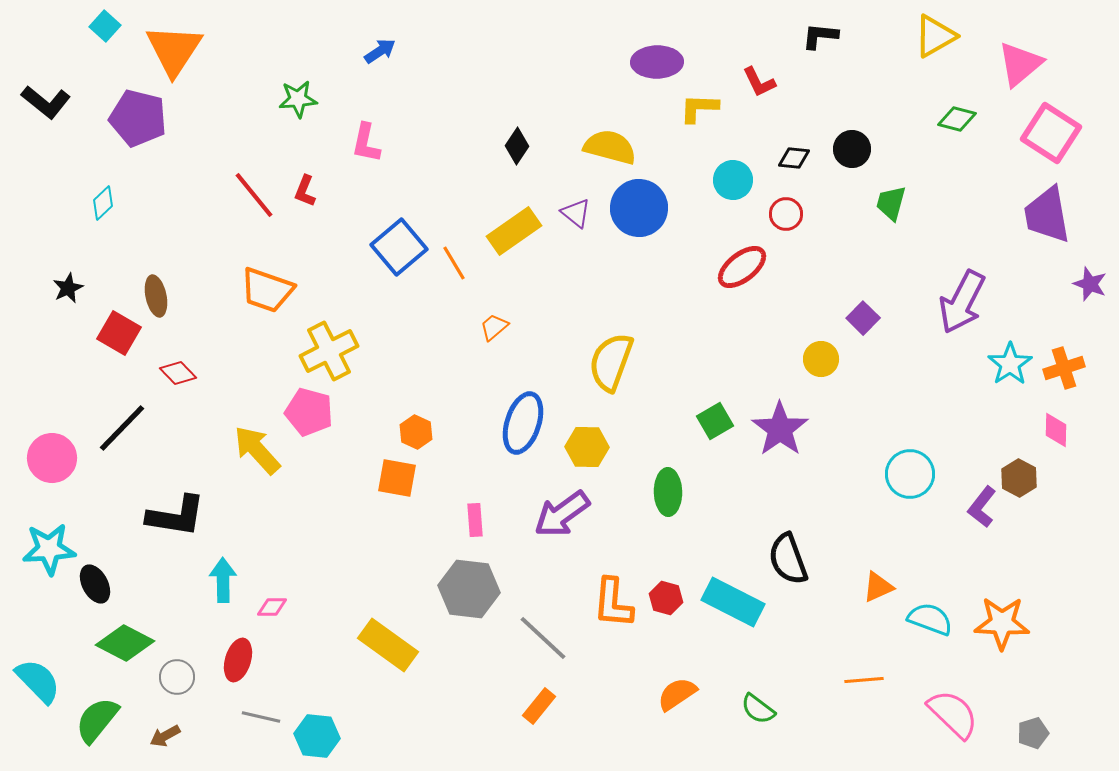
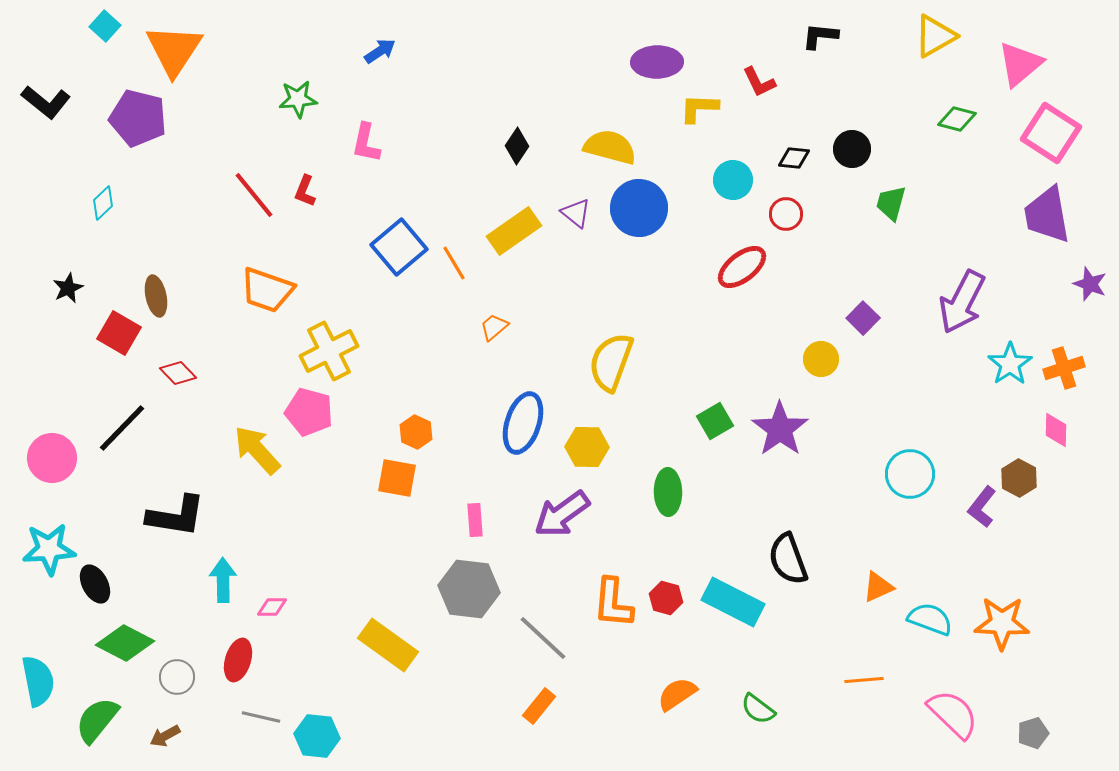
cyan semicircle at (38, 681): rotated 33 degrees clockwise
